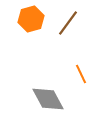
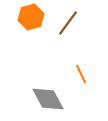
orange hexagon: moved 2 px up
